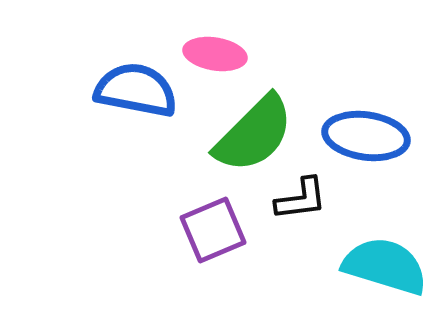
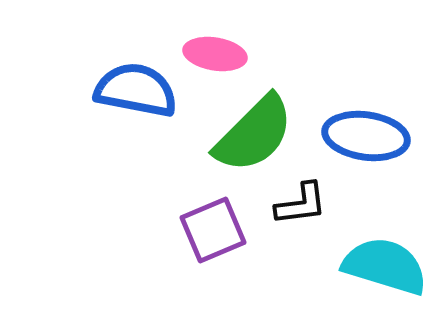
black L-shape: moved 5 px down
